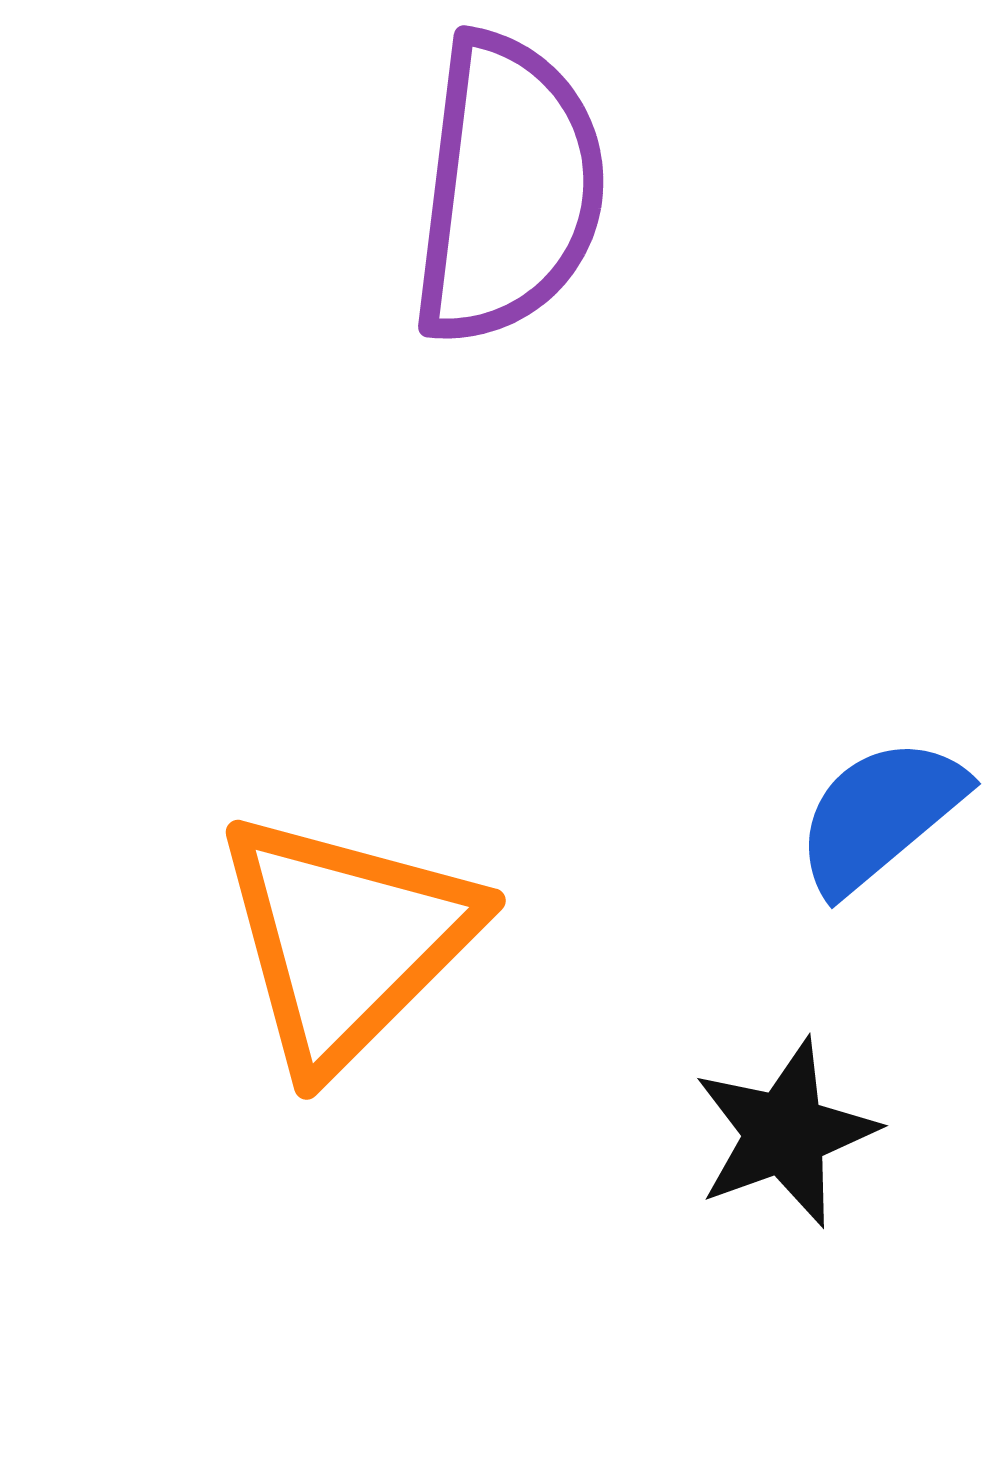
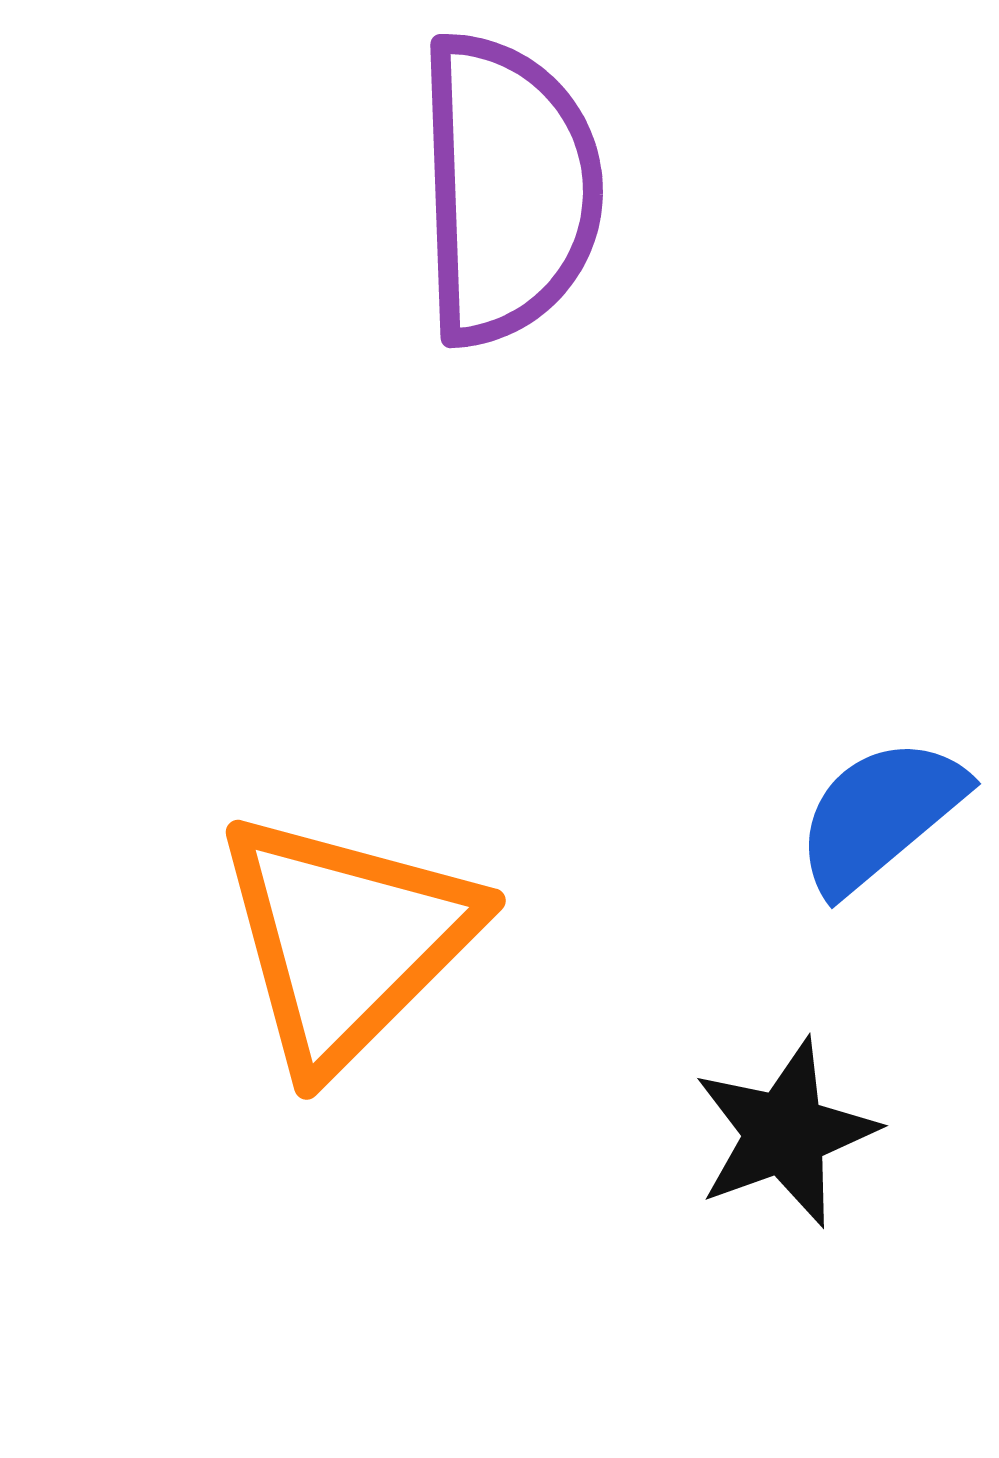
purple semicircle: rotated 9 degrees counterclockwise
